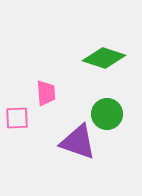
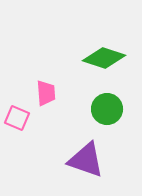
green circle: moved 5 px up
pink square: rotated 25 degrees clockwise
purple triangle: moved 8 px right, 18 px down
